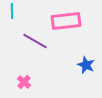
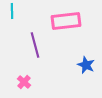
purple line: moved 4 px down; rotated 45 degrees clockwise
